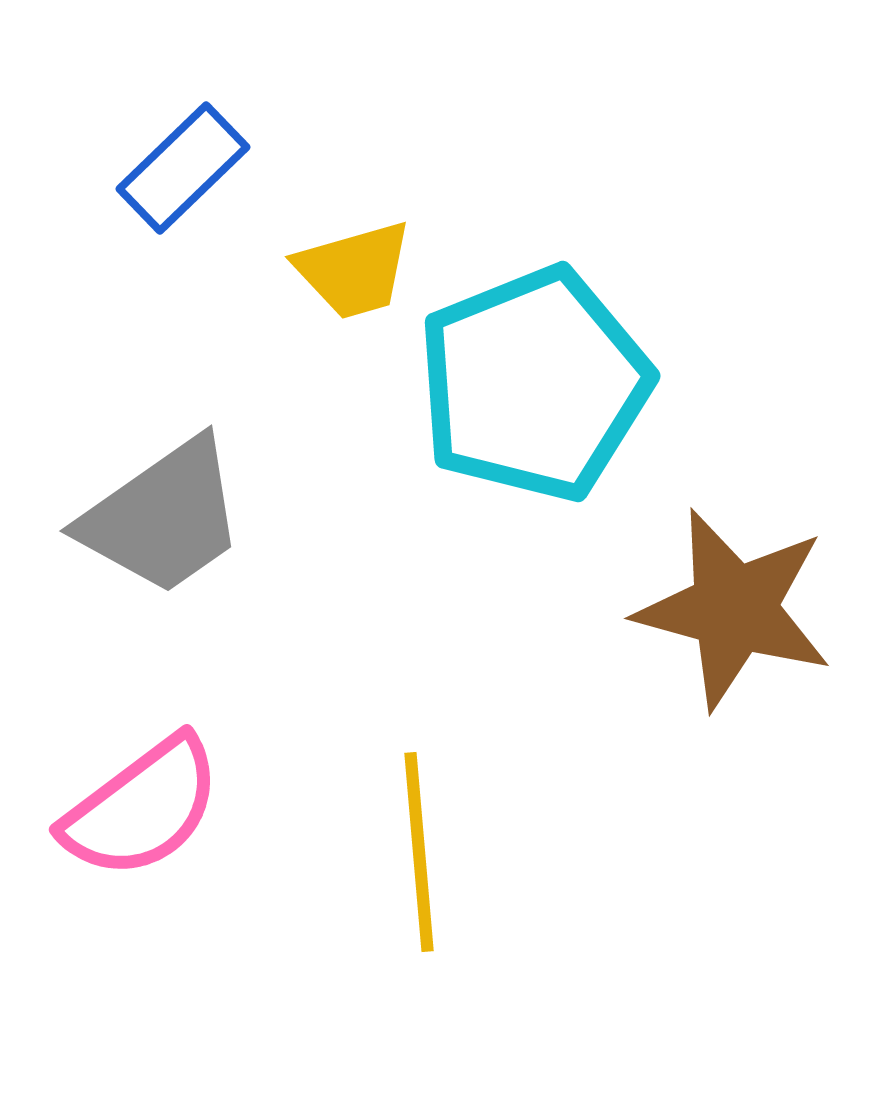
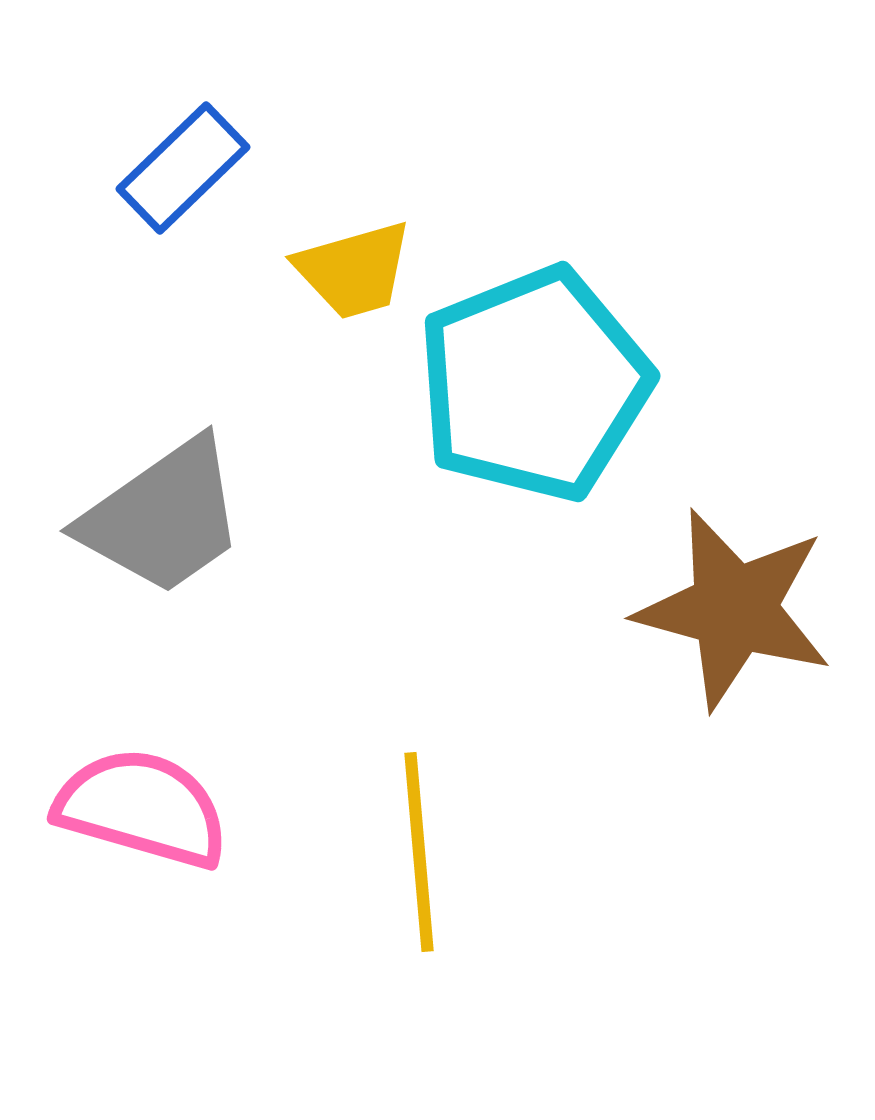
pink semicircle: rotated 127 degrees counterclockwise
